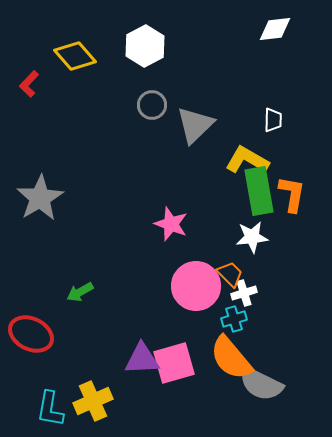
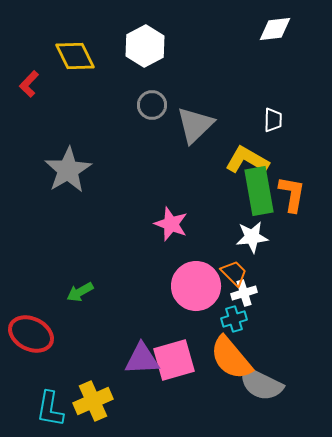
yellow diamond: rotated 15 degrees clockwise
gray star: moved 28 px right, 28 px up
orange trapezoid: moved 4 px right, 1 px up
pink square: moved 3 px up
